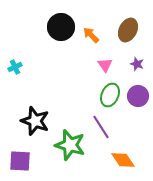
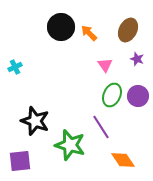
orange arrow: moved 2 px left, 2 px up
purple star: moved 5 px up
green ellipse: moved 2 px right
purple square: rotated 10 degrees counterclockwise
